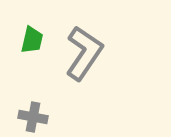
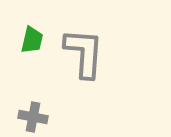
gray L-shape: rotated 30 degrees counterclockwise
